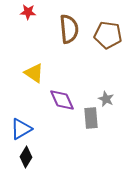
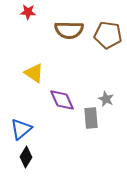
brown semicircle: moved 1 px down; rotated 96 degrees clockwise
blue triangle: rotated 10 degrees counterclockwise
